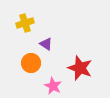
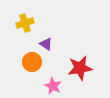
orange circle: moved 1 px right, 1 px up
red star: rotated 30 degrees counterclockwise
